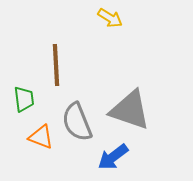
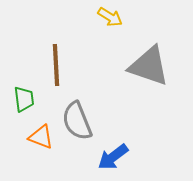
yellow arrow: moved 1 px up
gray triangle: moved 19 px right, 44 px up
gray semicircle: moved 1 px up
